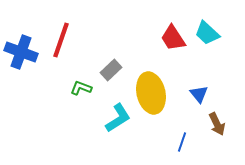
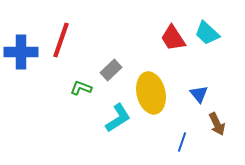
blue cross: rotated 20 degrees counterclockwise
